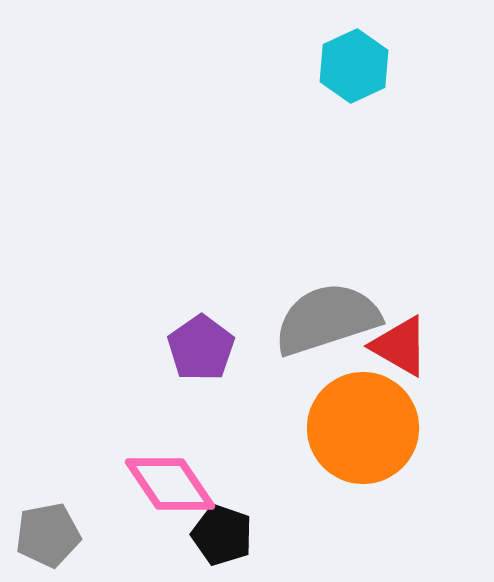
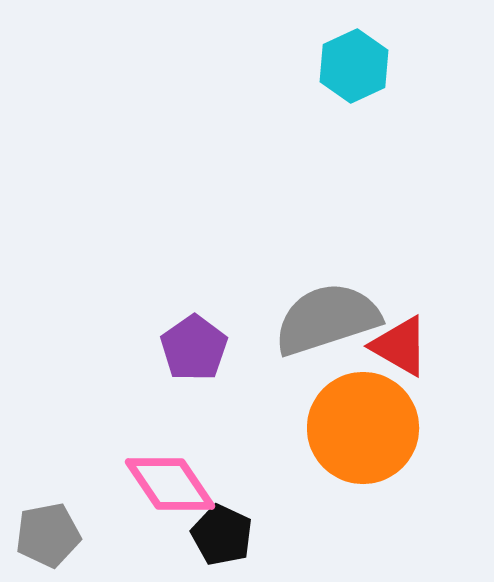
purple pentagon: moved 7 px left
black pentagon: rotated 6 degrees clockwise
